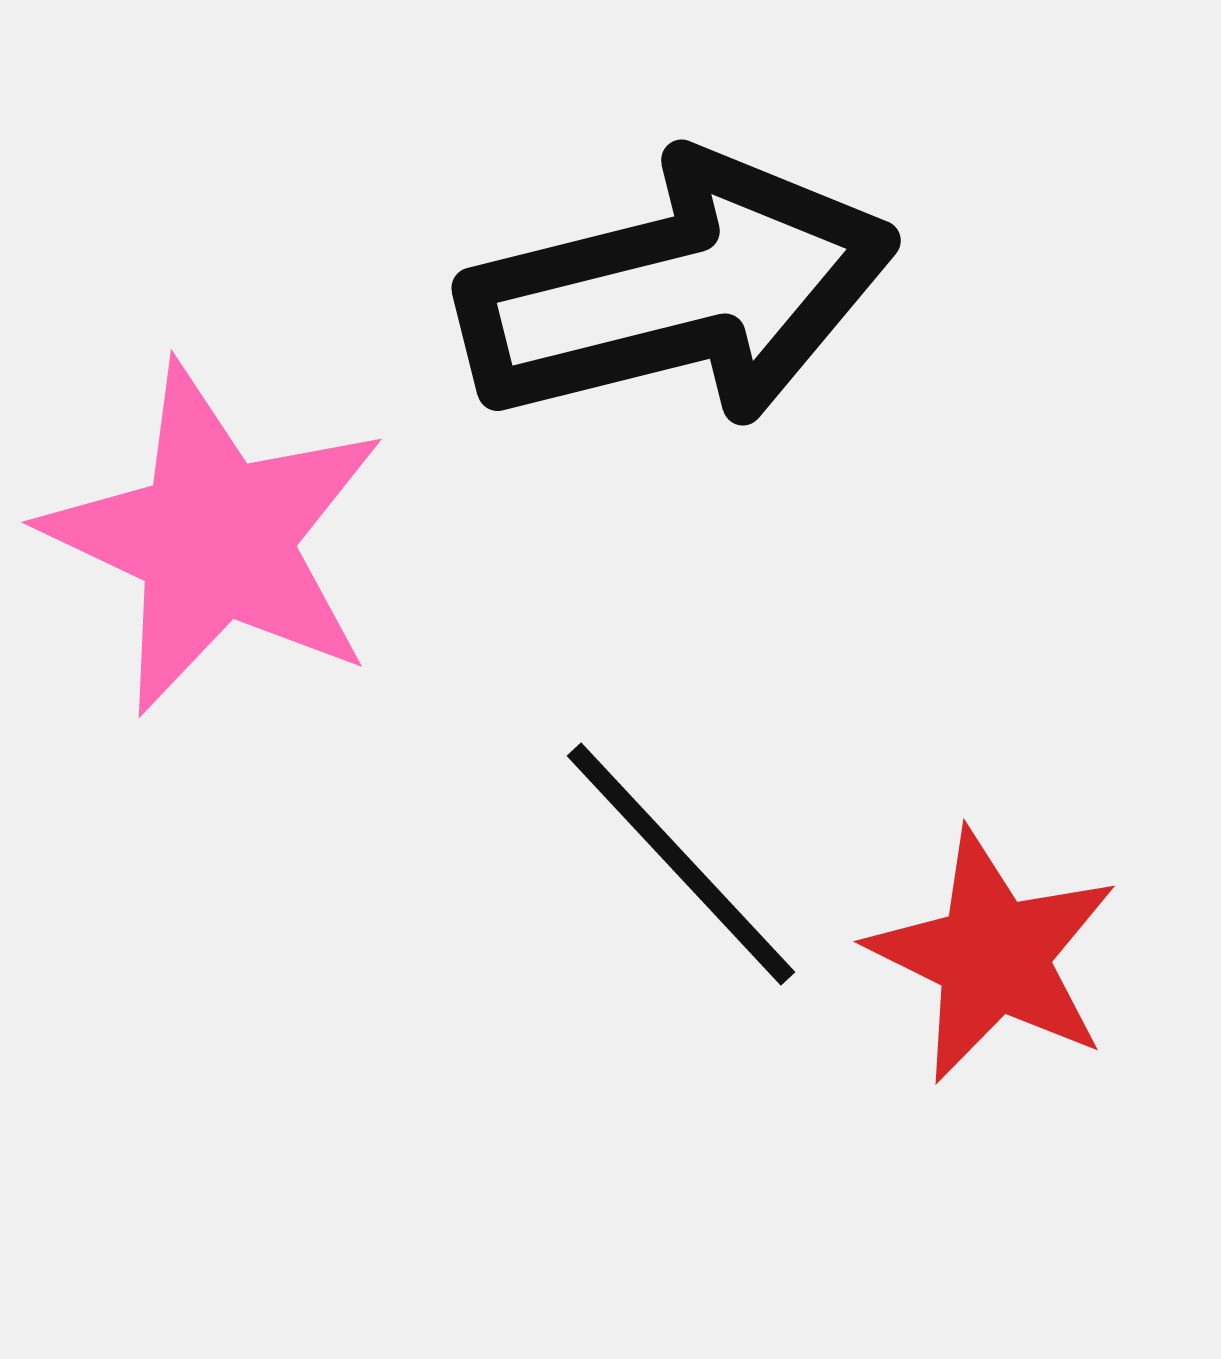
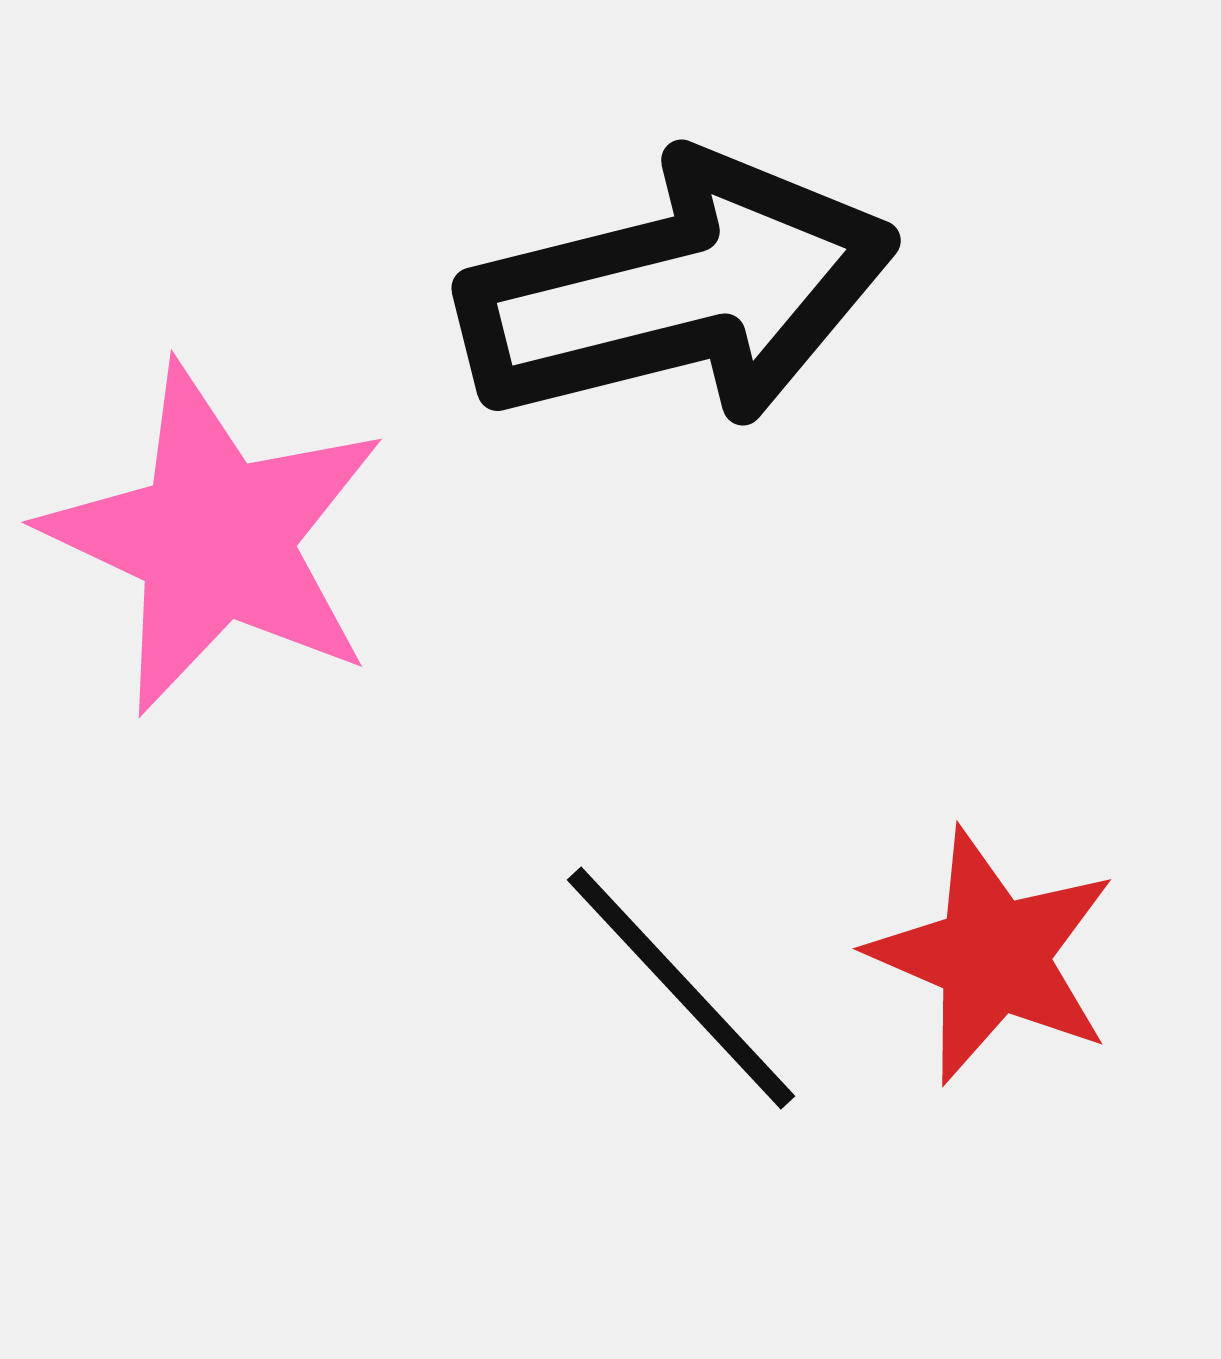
black line: moved 124 px down
red star: rotated 3 degrees counterclockwise
